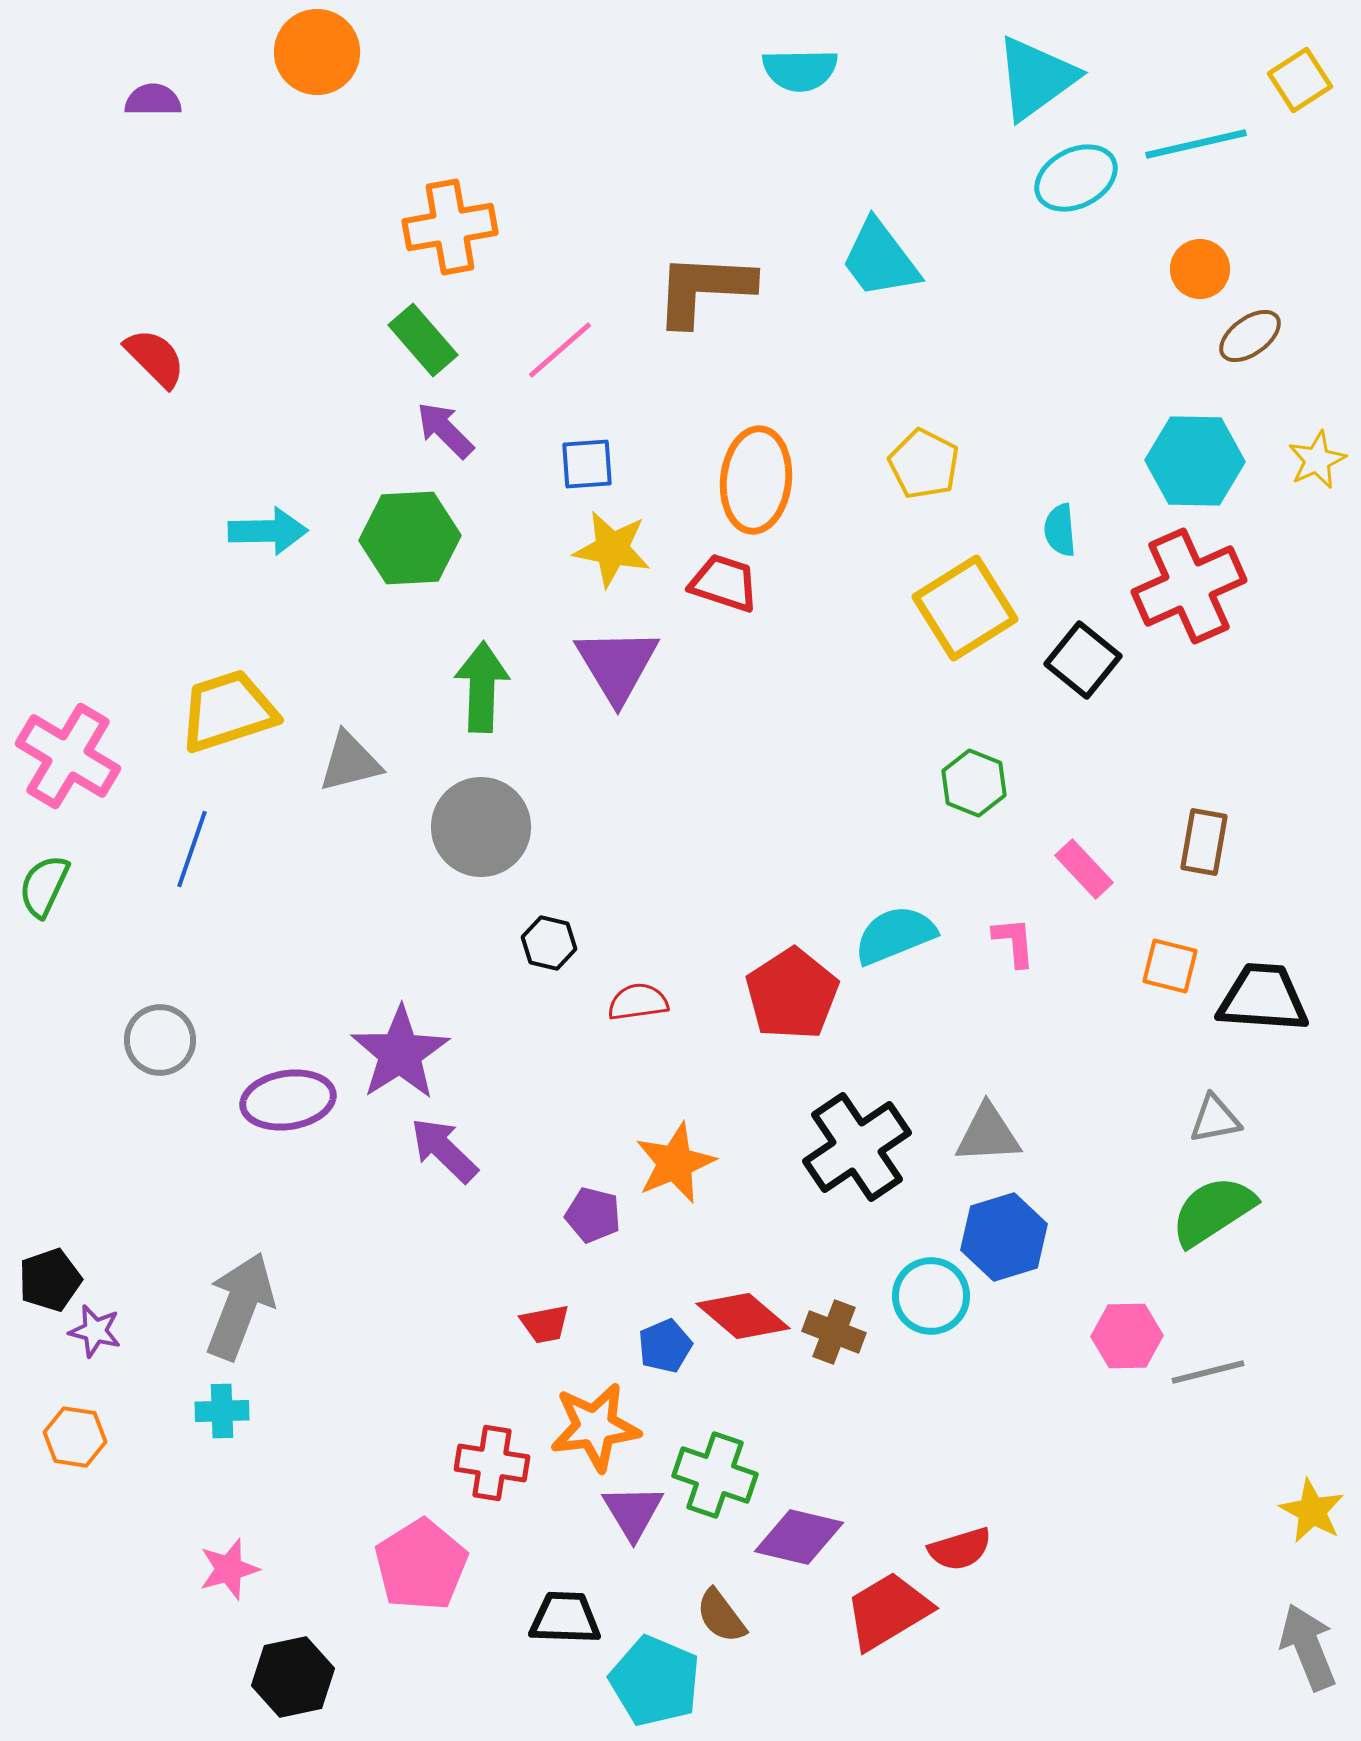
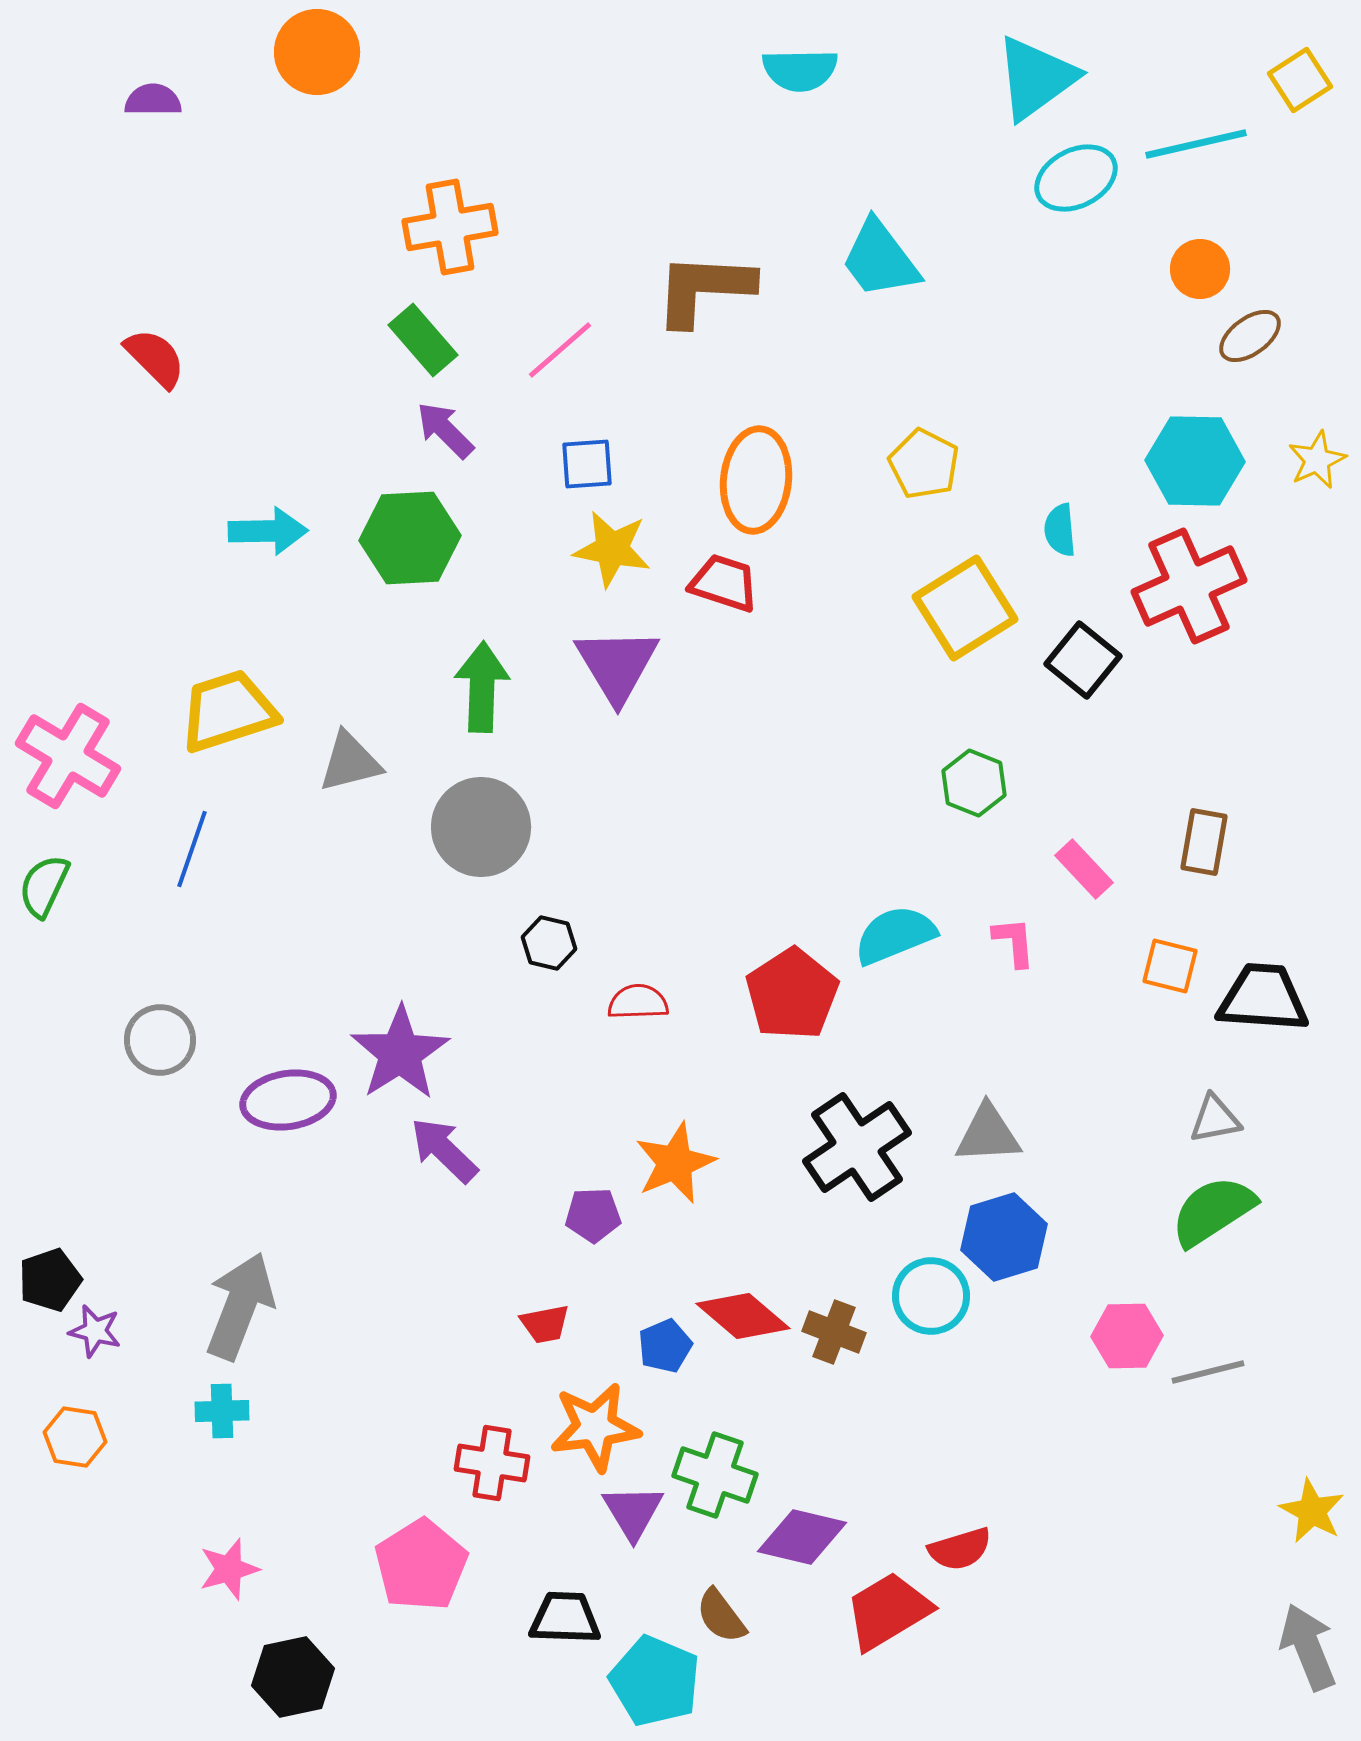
red semicircle at (638, 1002): rotated 6 degrees clockwise
purple pentagon at (593, 1215): rotated 16 degrees counterclockwise
purple diamond at (799, 1537): moved 3 px right
